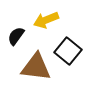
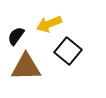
yellow arrow: moved 3 px right, 4 px down
brown triangle: moved 10 px left; rotated 8 degrees counterclockwise
